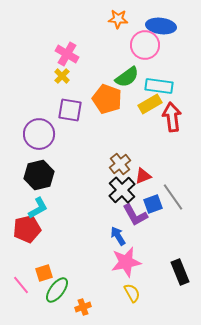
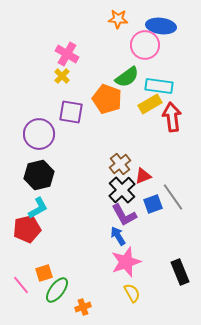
purple square: moved 1 px right, 2 px down
purple L-shape: moved 11 px left
pink star: rotated 8 degrees counterclockwise
